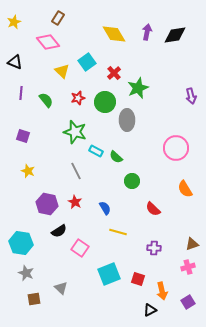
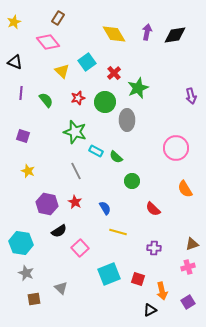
pink square at (80, 248): rotated 12 degrees clockwise
